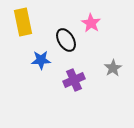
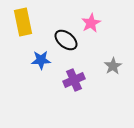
pink star: rotated 12 degrees clockwise
black ellipse: rotated 20 degrees counterclockwise
gray star: moved 2 px up
